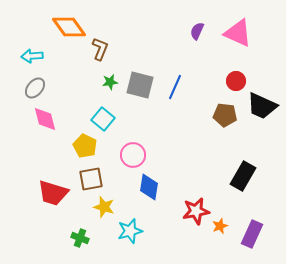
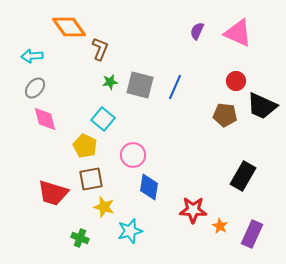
red star: moved 3 px left, 1 px up; rotated 12 degrees clockwise
orange star: rotated 21 degrees counterclockwise
